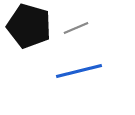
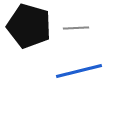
gray line: rotated 20 degrees clockwise
